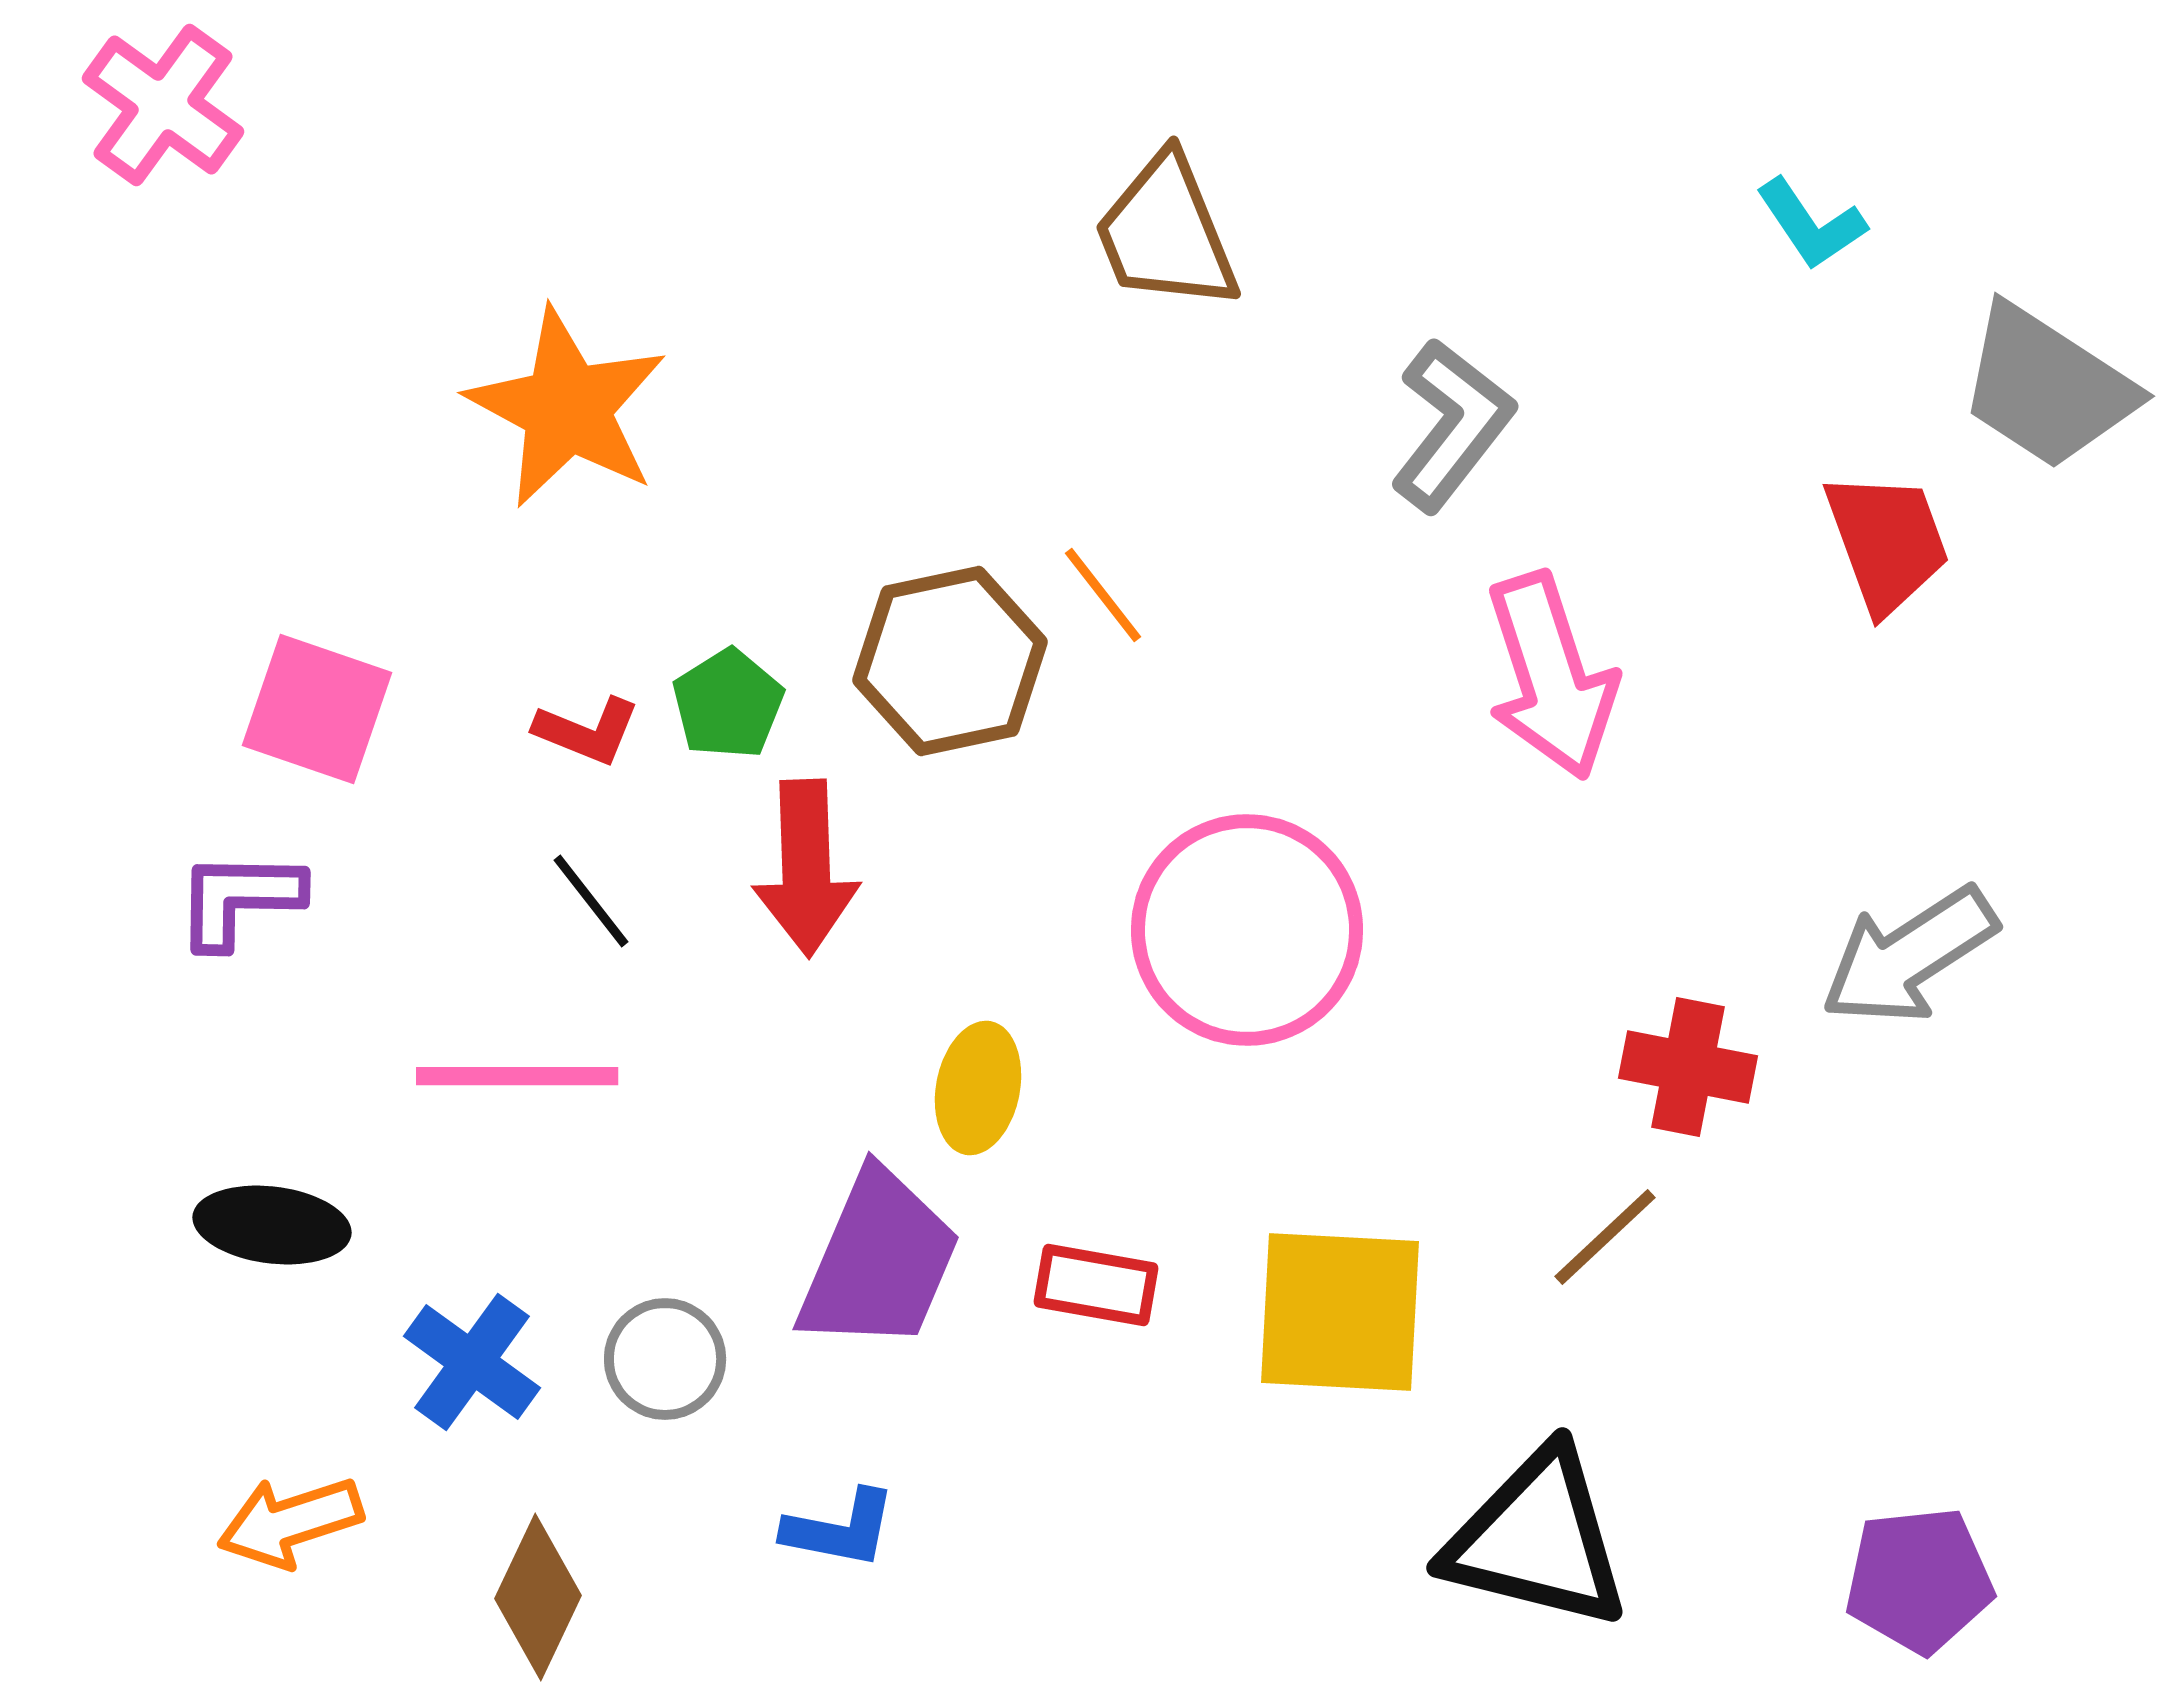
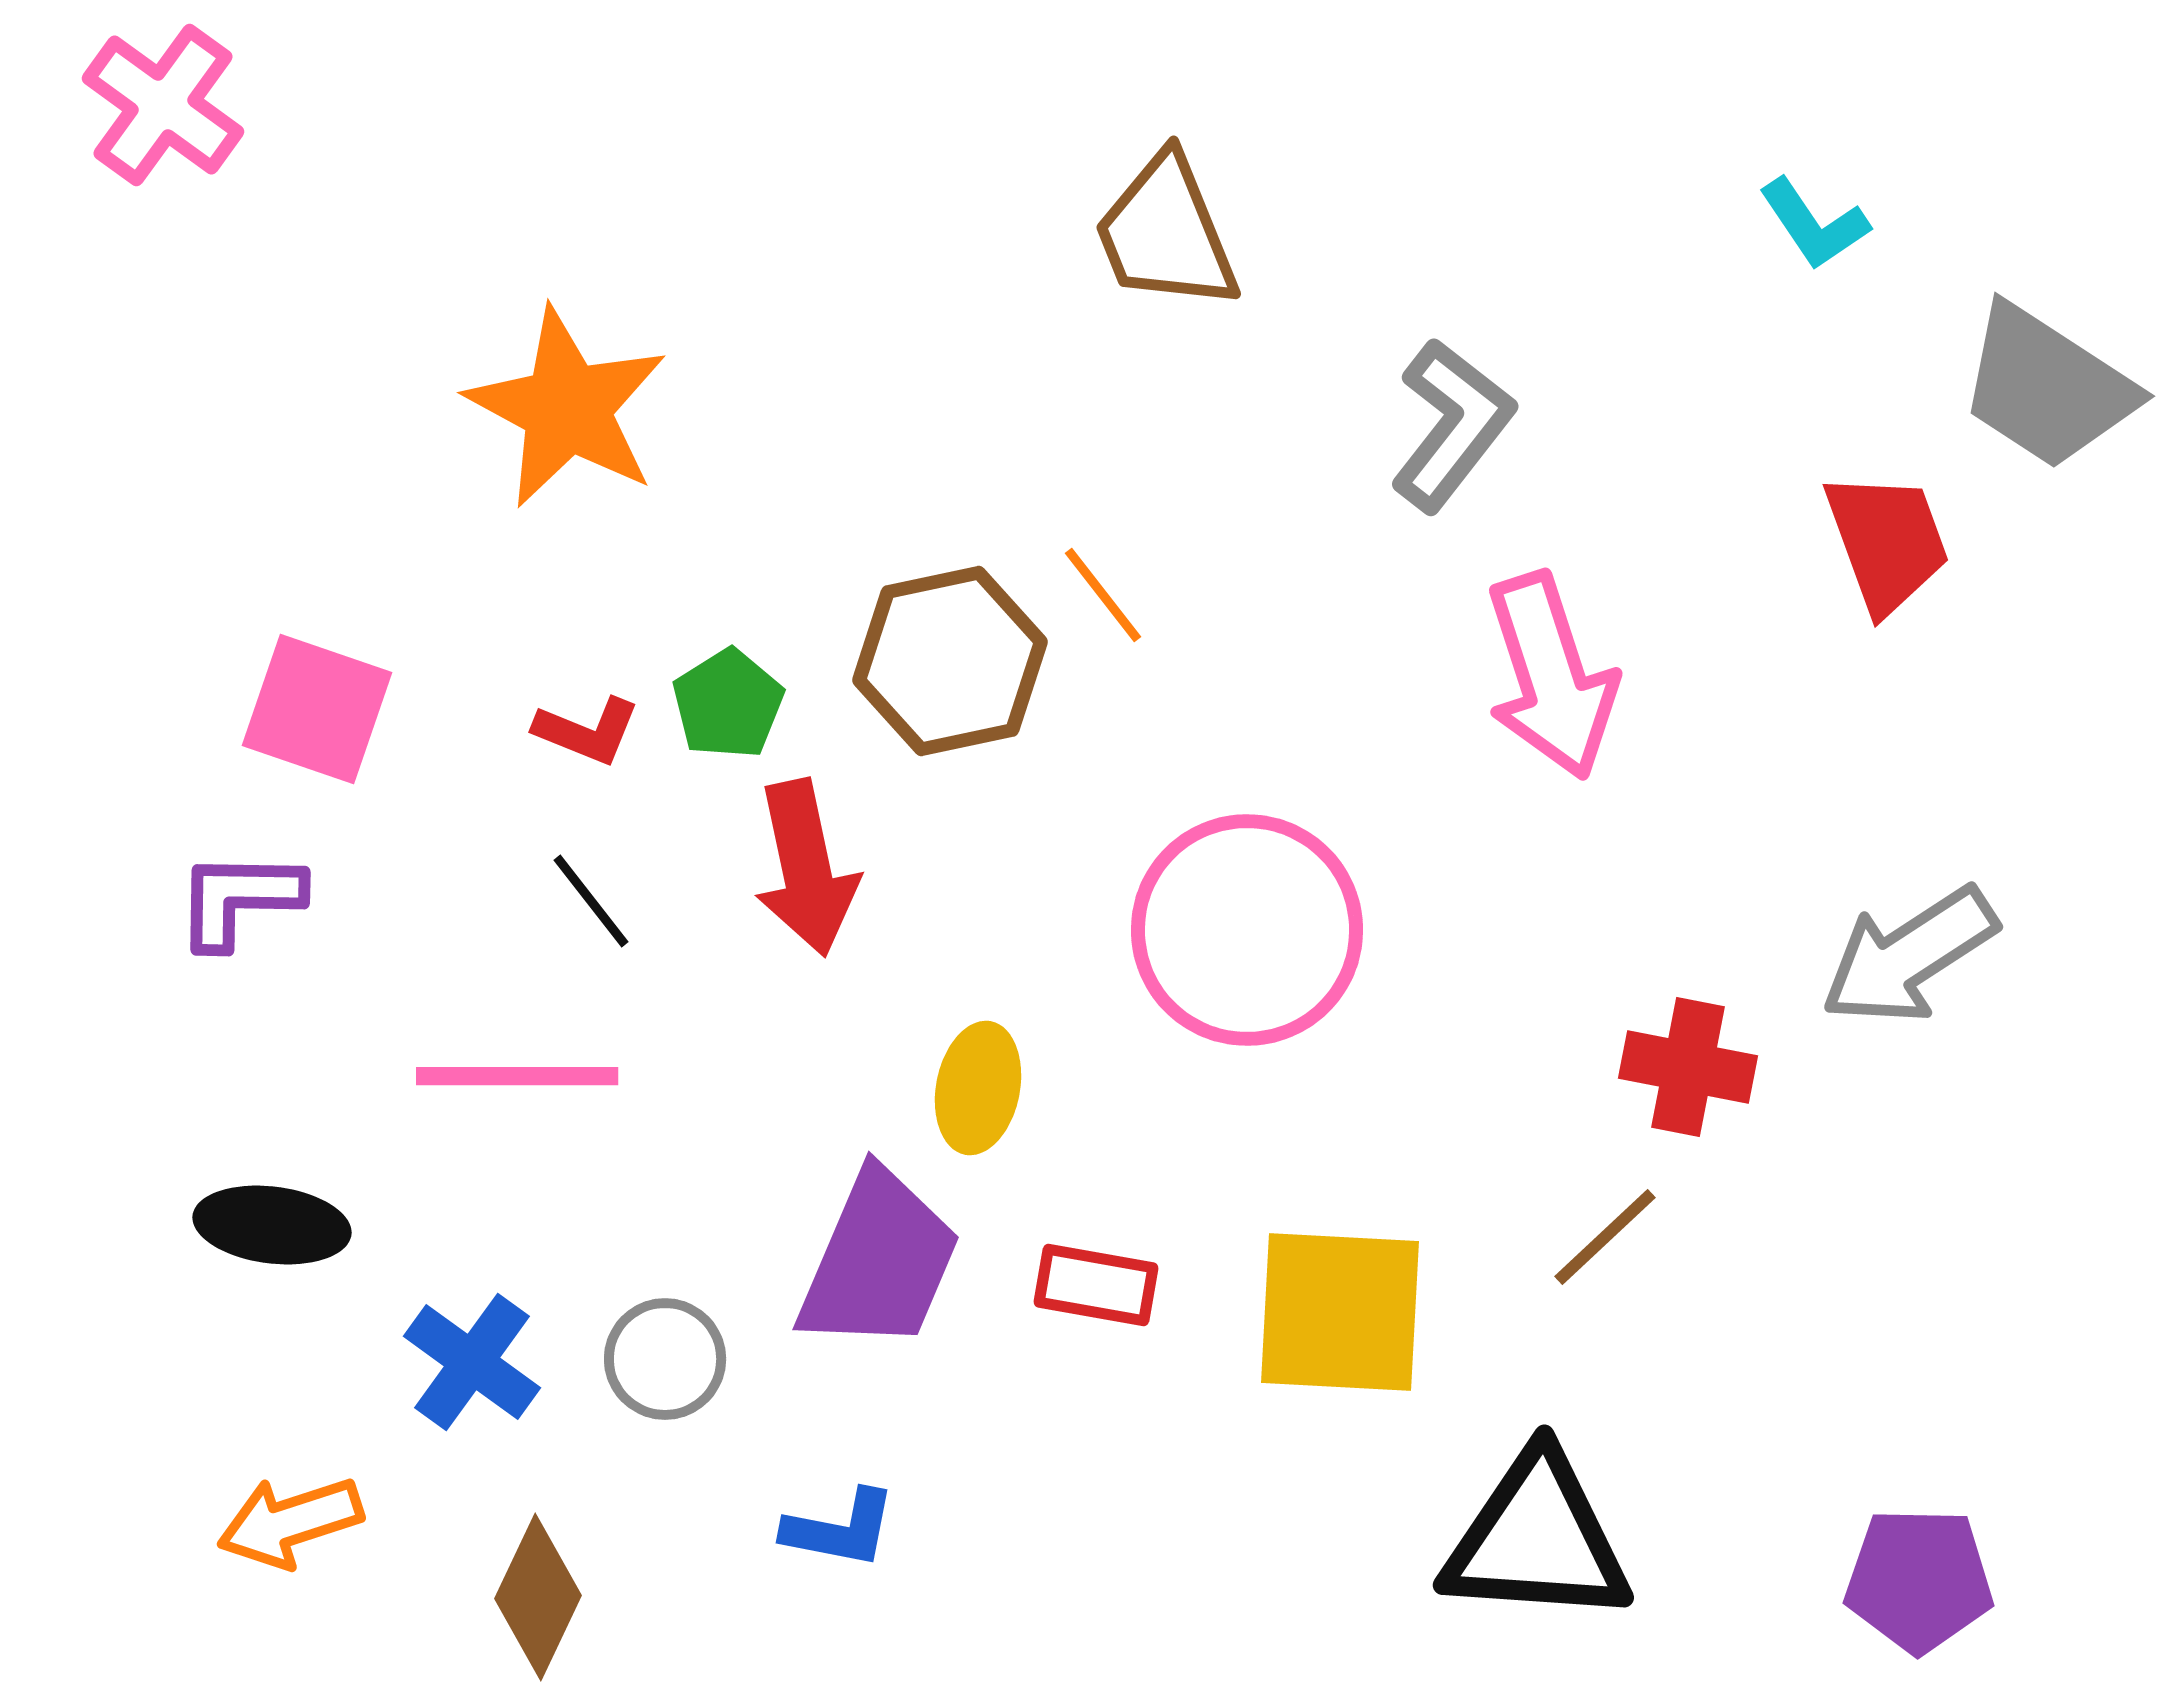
cyan L-shape: moved 3 px right
red arrow: rotated 10 degrees counterclockwise
black triangle: rotated 10 degrees counterclockwise
purple pentagon: rotated 7 degrees clockwise
